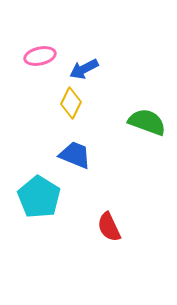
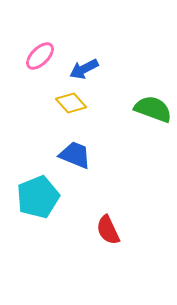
pink ellipse: rotated 32 degrees counterclockwise
yellow diamond: rotated 68 degrees counterclockwise
green semicircle: moved 6 px right, 13 px up
cyan pentagon: moved 1 px left; rotated 18 degrees clockwise
red semicircle: moved 1 px left, 3 px down
